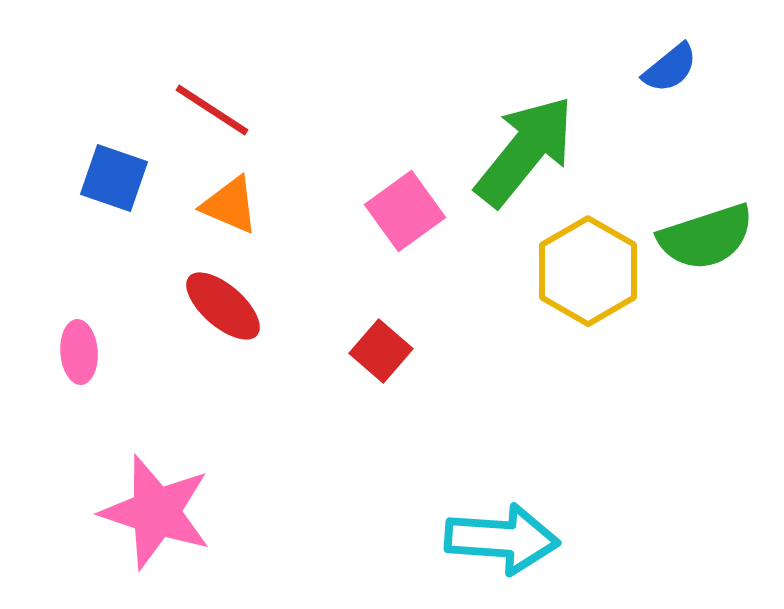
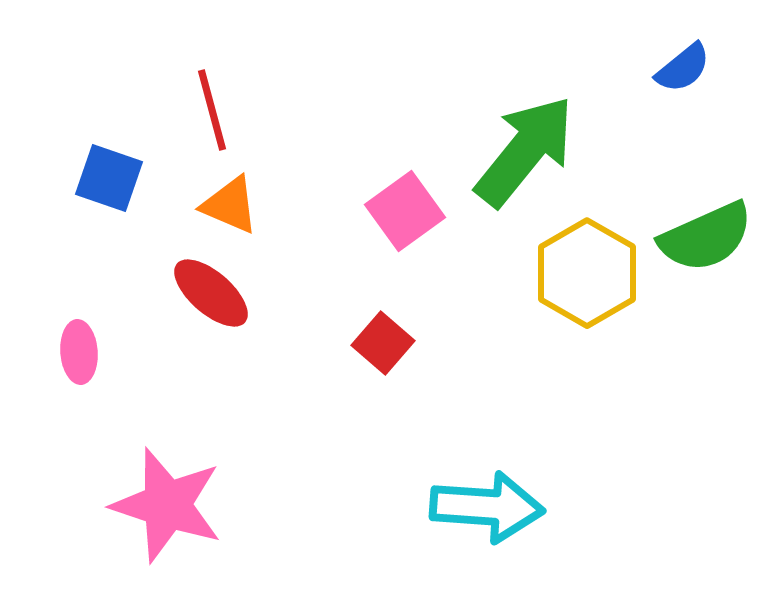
blue semicircle: moved 13 px right
red line: rotated 42 degrees clockwise
blue square: moved 5 px left
green semicircle: rotated 6 degrees counterclockwise
yellow hexagon: moved 1 px left, 2 px down
red ellipse: moved 12 px left, 13 px up
red square: moved 2 px right, 8 px up
pink star: moved 11 px right, 7 px up
cyan arrow: moved 15 px left, 32 px up
